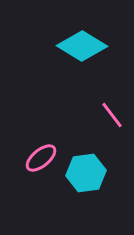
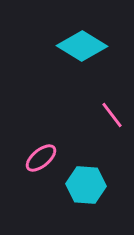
cyan hexagon: moved 12 px down; rotated 12 degrees clockwise
